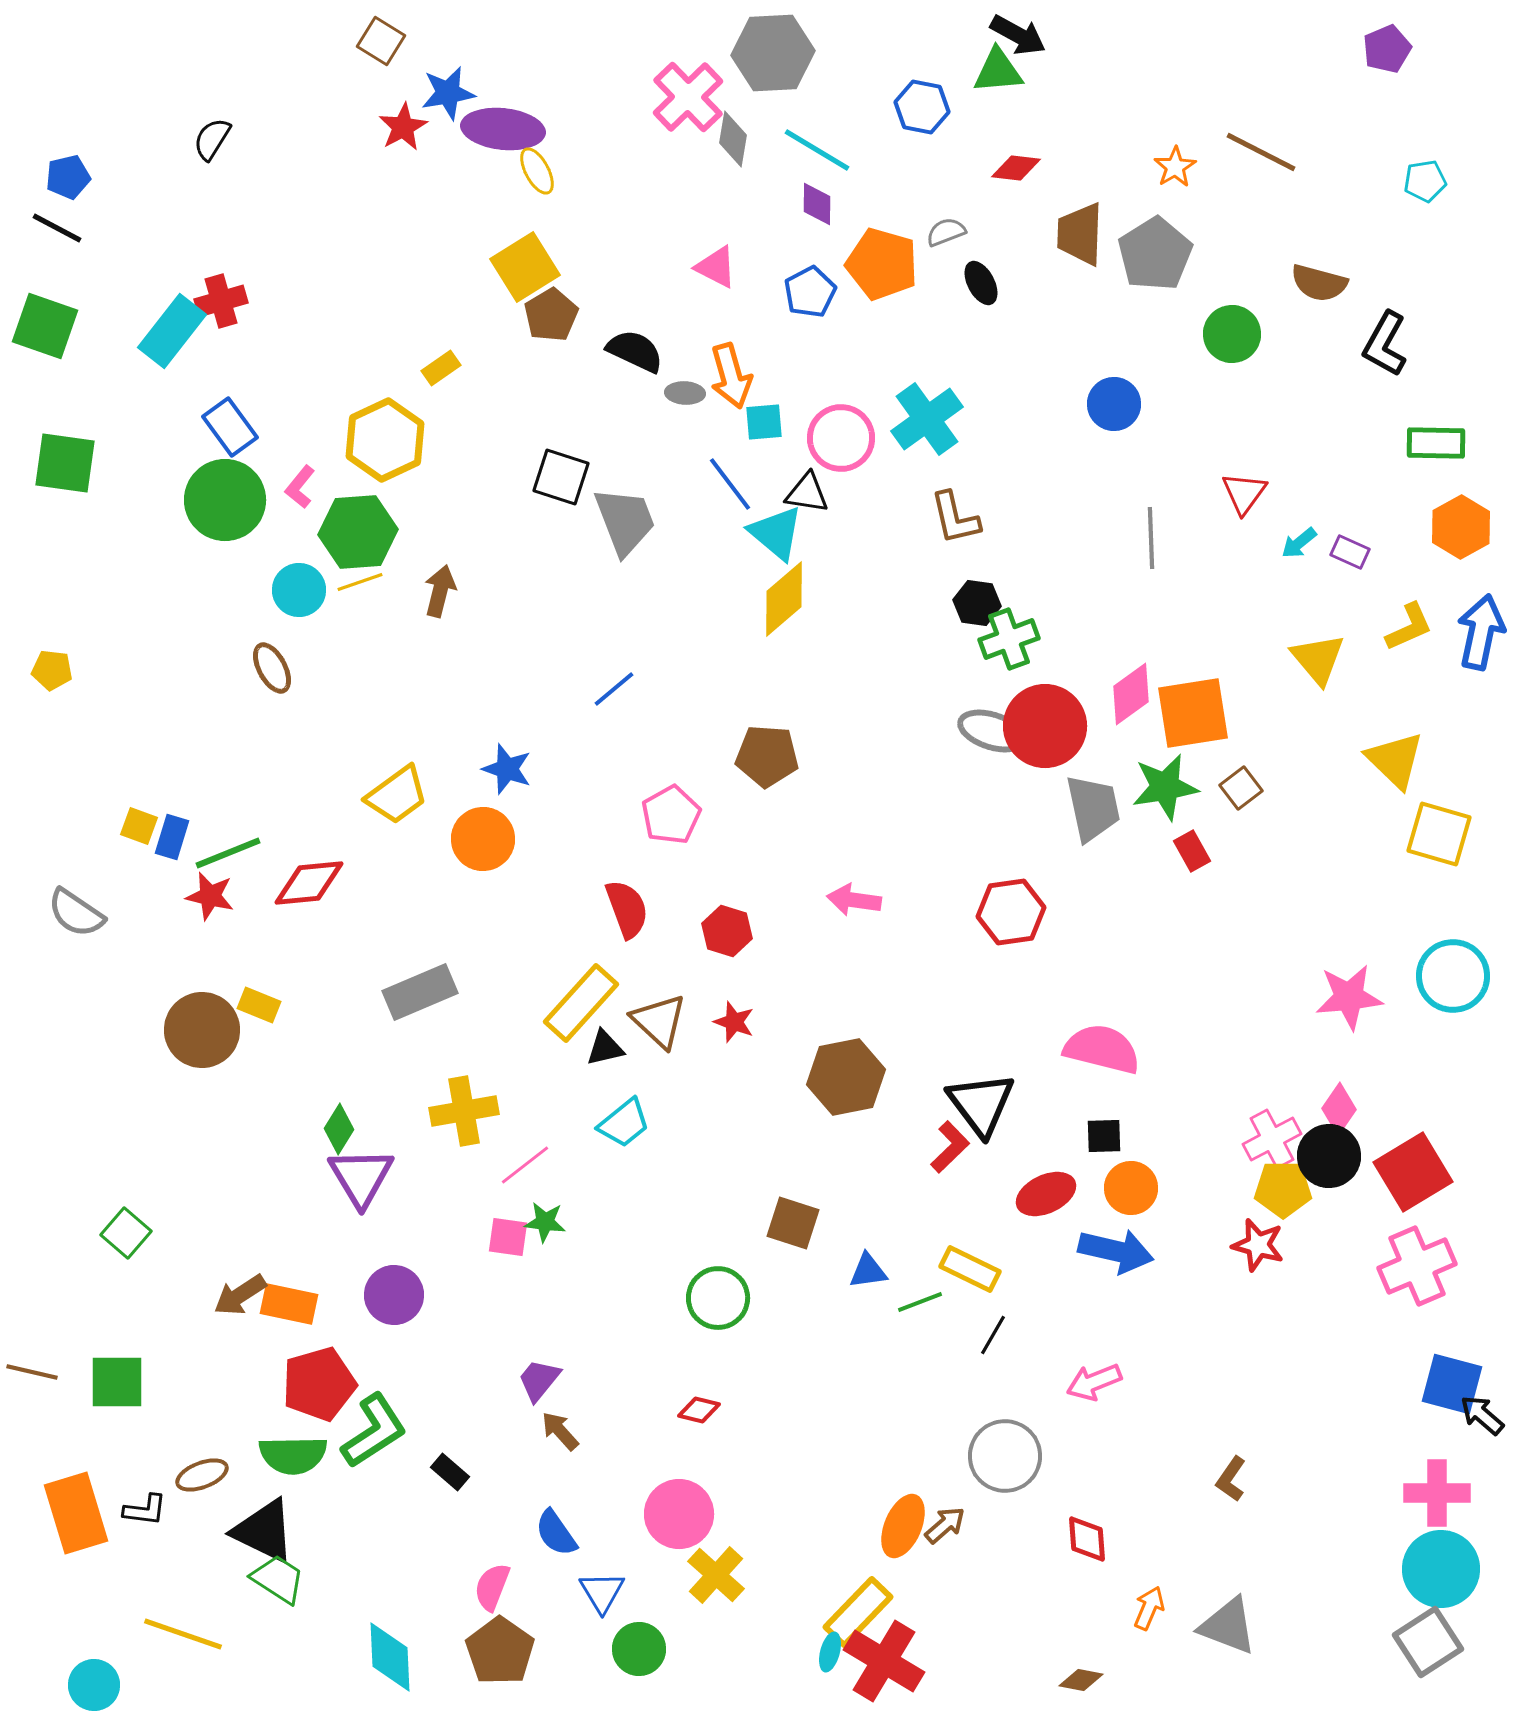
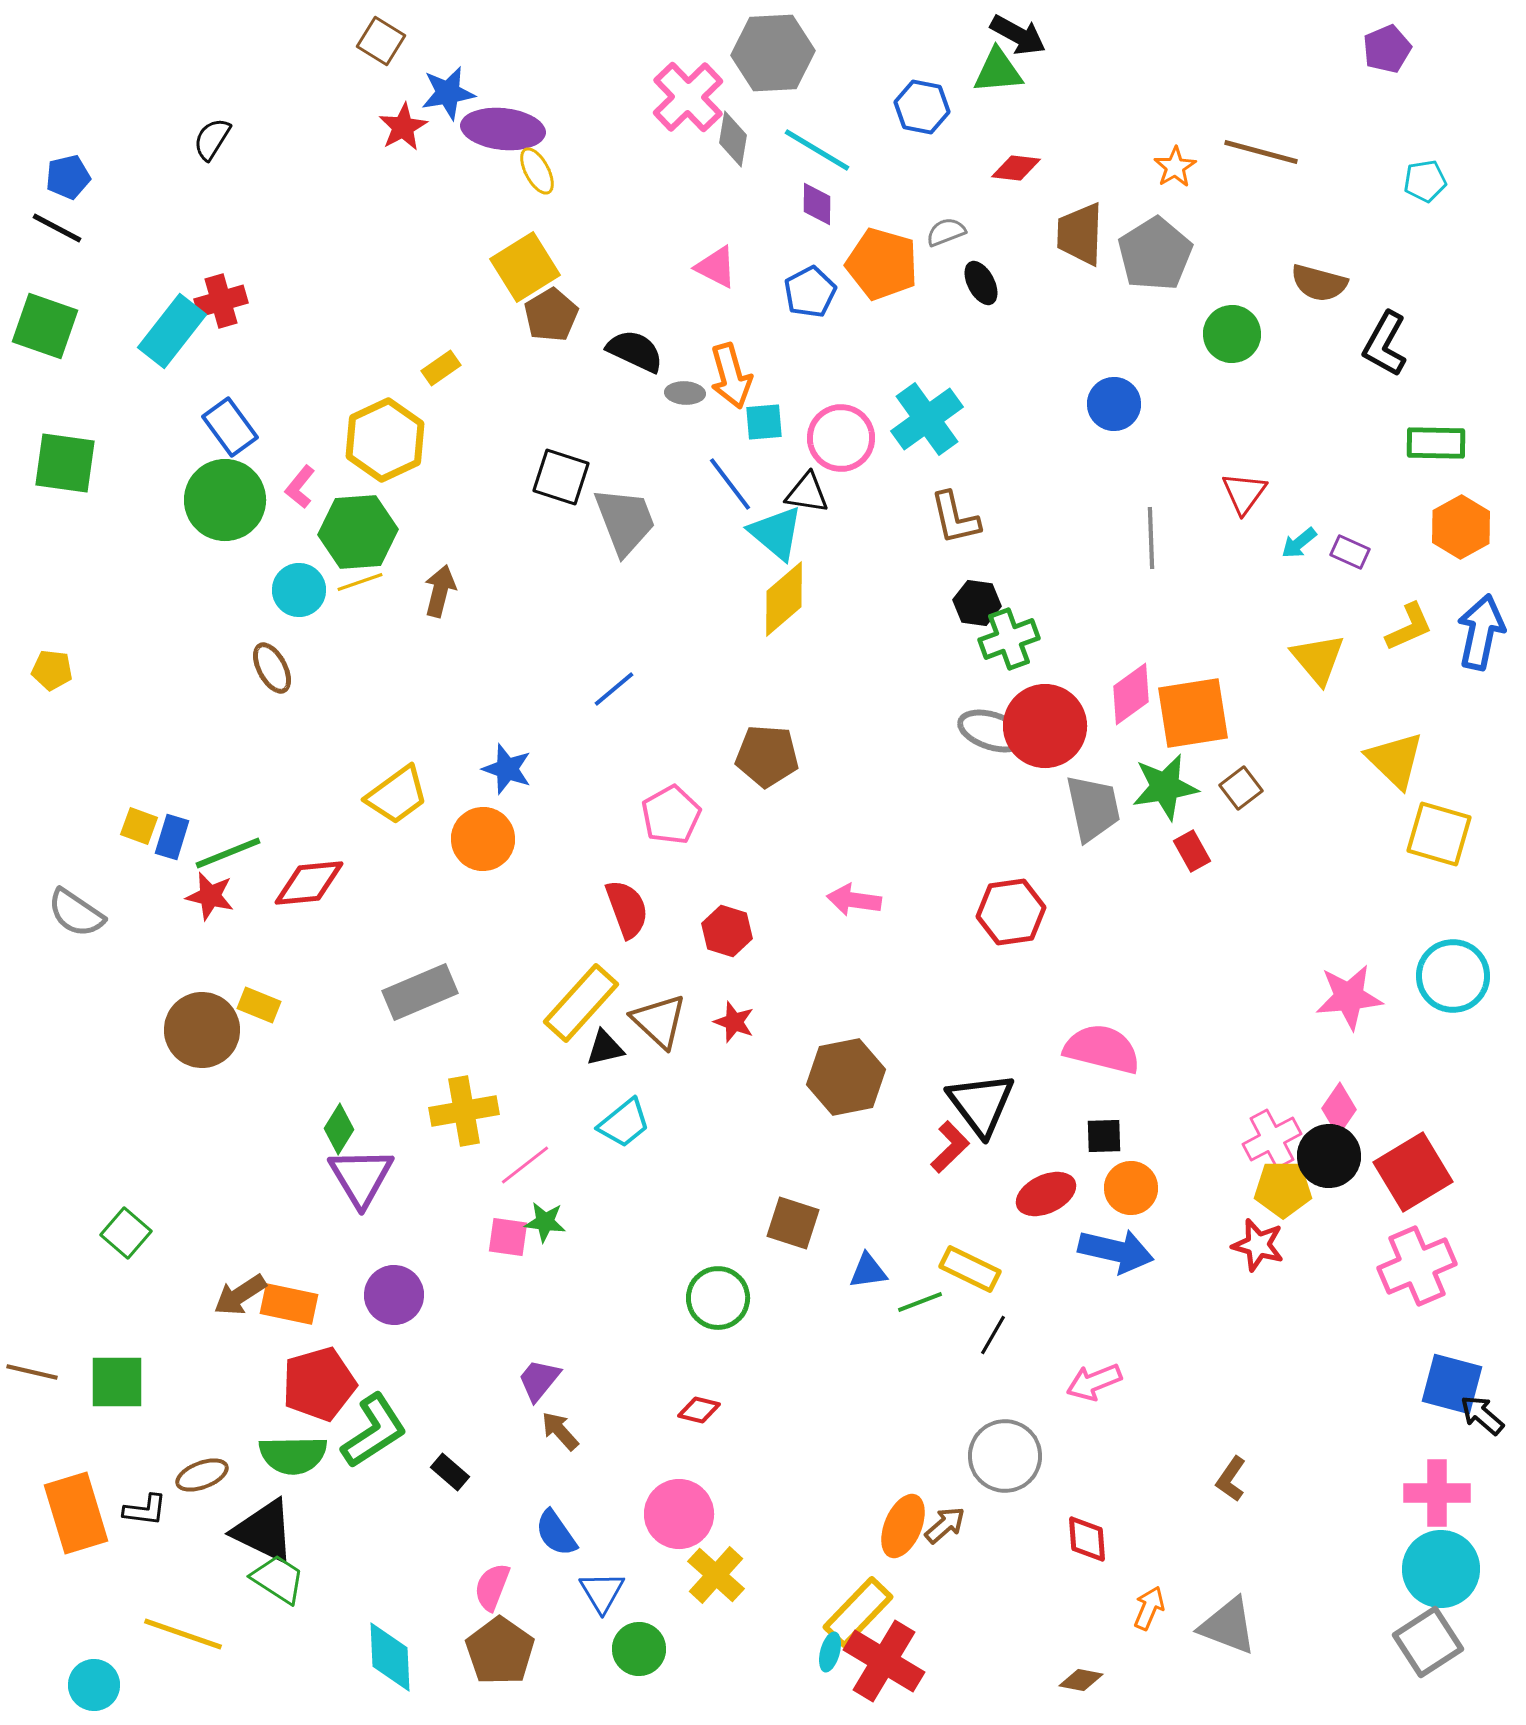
brown line at (1261, 152): rotated 12 degrees counterclockwise
